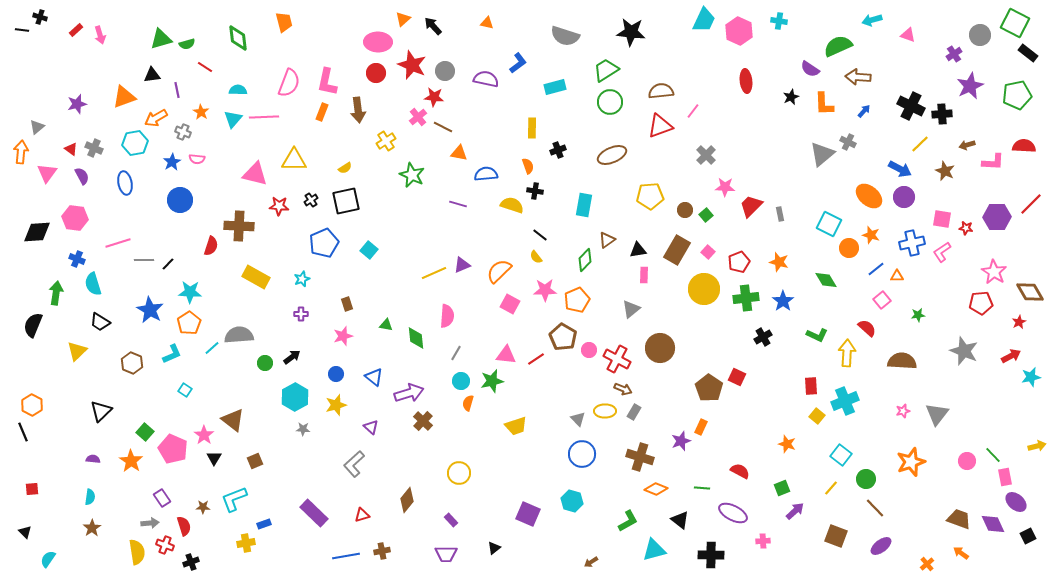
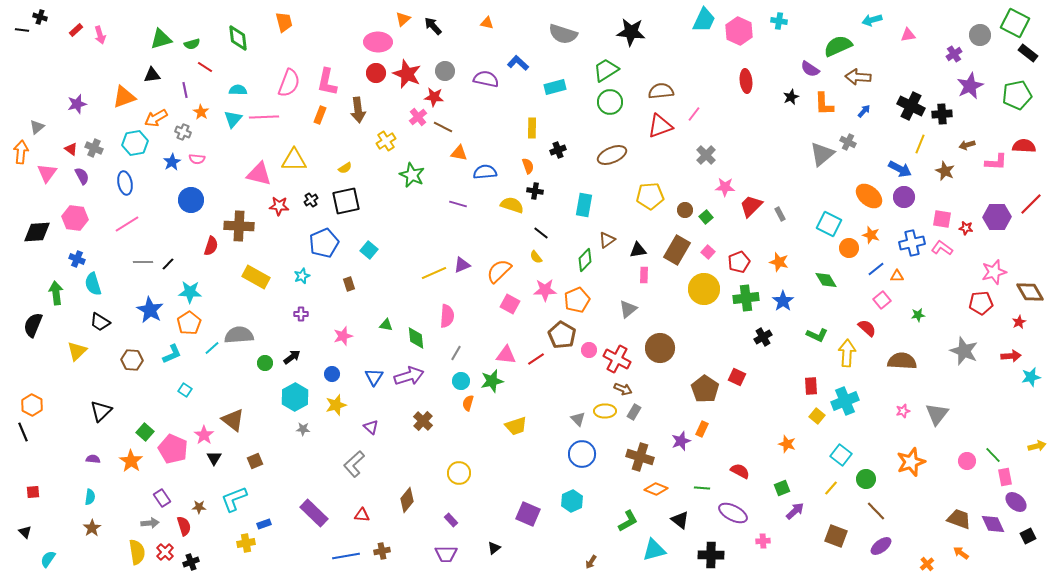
pink triangle at (908, 35): rotated 28 degrees counterclockwise
gray semicircle at (565, 36): moved 2 px left, 2 px up
green semicircle at (187, 44): moved 5 px right
blue L-shape at (518, 63): rotated 100 degrees counterclockwise
red star at (412, 65): moved 5 px left, 9 px down
purple line at (177, 90): moved 8 px right
pink line at (693, 111): moved 1 px right, 3 px down
orange rectangle at (322, 112): moved 2 px left, 3 px down
yellow line at (920, 144): rotated 24 degrees counterclockwise
pink L-shape at (993, 162): moved 3 px right
pink triangle at (255, 174): moved 4 px right
blue semicircle at (486, 174): moved 1 px left, 2 px up
blue circle at (180, 200): moved 11 px right
gray rectangle at (780, 214): rotated 16 degrees counterclockwise
green square at (706, 215): moved 2 px down
black line at (540, 235): moved 1 px right, 2 px up
pink line at (118, 243): moved 9 px right, 19 px up; rotated 15 degrees counterclockwise
pink L-shape at (942, 252): moved 4 px up; rotated 70 degrees clockwise
gray line at (144, 260): moved 1 px left, 2 px down
pink star at (994, 272): rotated 25 degrees clockwise
cyan star at (302, 279): moved 3 px up
green arrow at (56, 293): rotated 15 degrees counterclockwise
brown rectangle at (347, 304): moved 2 px right, 20 px up
gray triangle at (631, 309): moved 3 px left
brown pentagon at (563, 337): moved 1 px left, 2 px up
red arrow at (1011, 356): rotated 24 degrees clockwise
brown hexagon at (132, 363): moved 3 px up; rotated 20 degrees counterclockwise
blue circle at (336, 374): moved 4 px left
blue triangle at (374, 377): rotated 24 degrees clockwise
brown pentagon at (709, 388): moved 4 px left, 1 px down
purple arrow at (409, 393): moved 17 px up
orange rectangle at (701, 427): moved 1 px right, 2 px down
red square at (32, 489): moved 1 px right, 3 px down
cyan hexagon at (572, 501): rotated 20 degrees clockwise
brown star at (203, 507): moved 4 px left
brown line at (875, 508): moved 1 px right, 3 px down
red triangle at (362, 515): rotated 21 degrees clockwise
red cross at (165, 545): moved 7 px down; rotated 24 degrees clockwise
brown arrow at (591, 562): rotated 24 degrees counterclockwise
